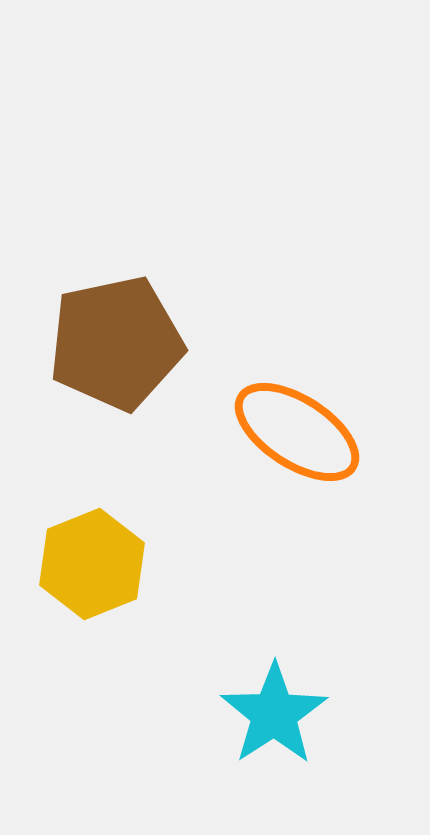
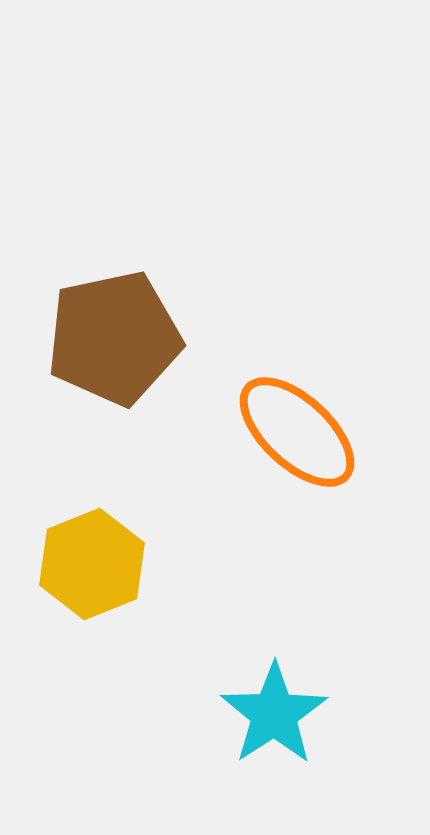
brown pentagon: moved 2 px left, 5 px up
orange ellipse: rotated 10 degrees clockwise
